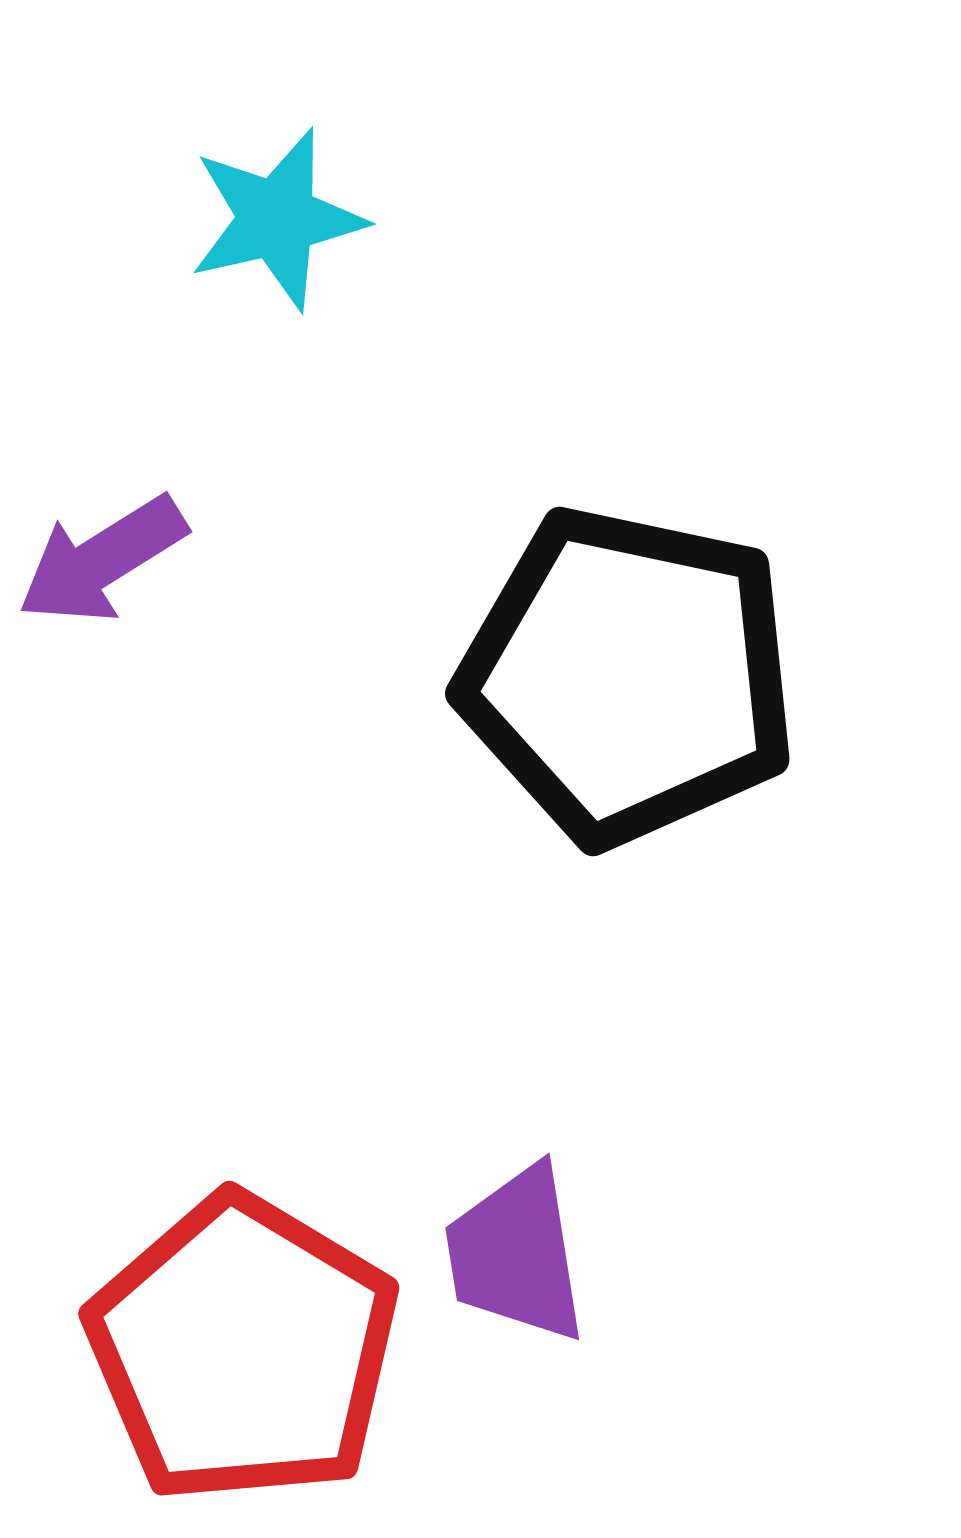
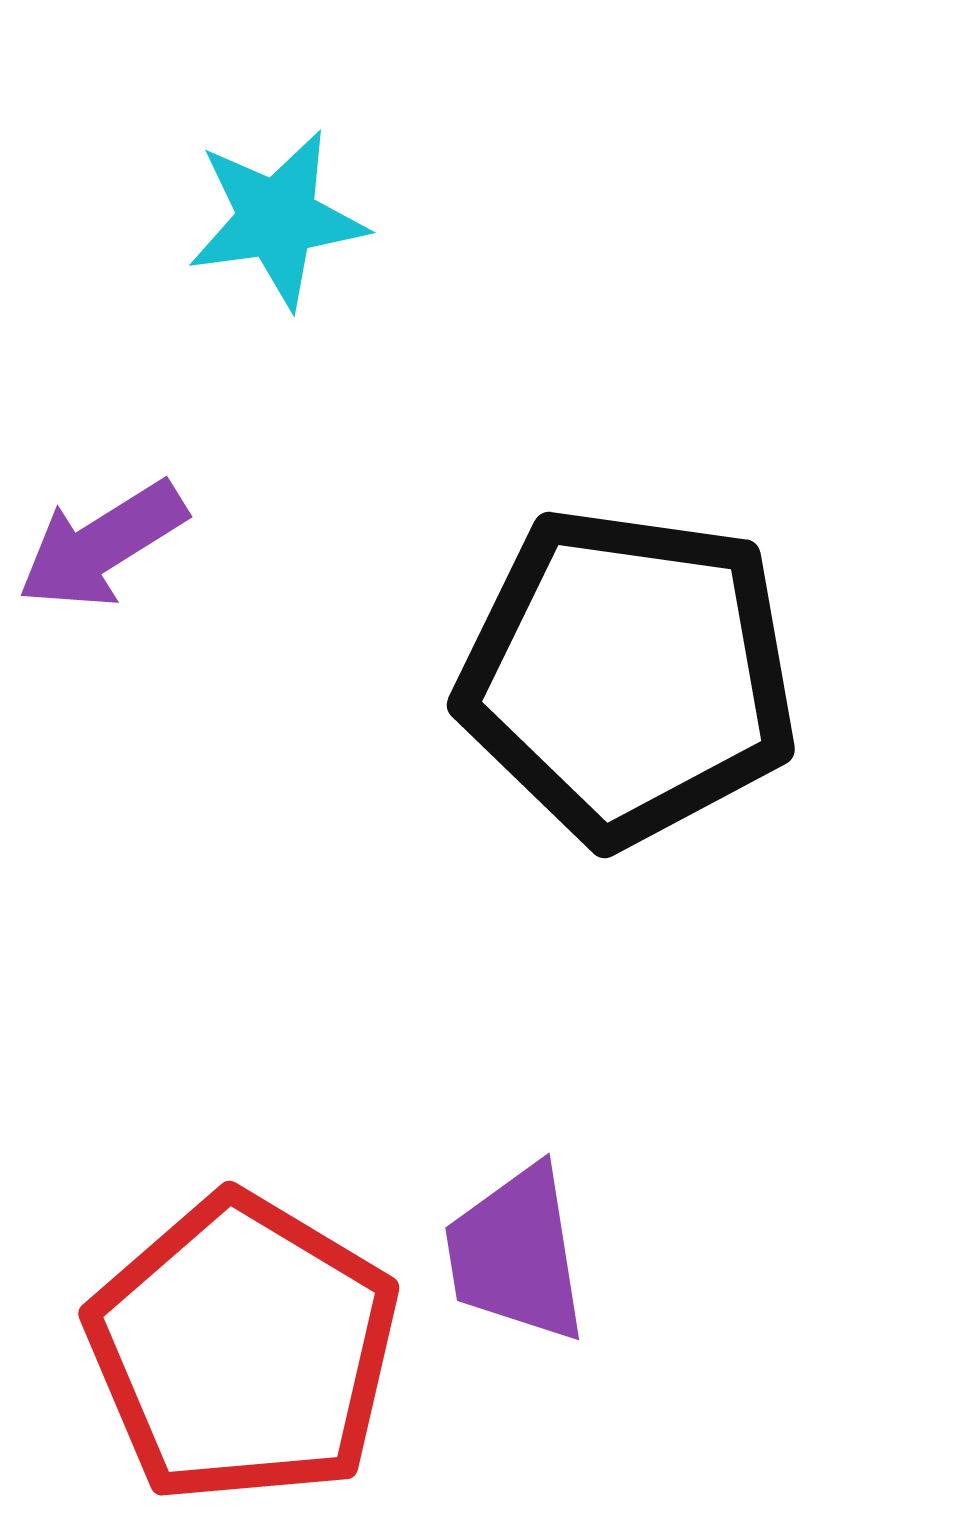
cyan star: rotated 5 degrees clockwise
purple arrow: moved 15 px up
black pentagon: rotated 4 degrees counterclockwise
